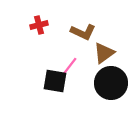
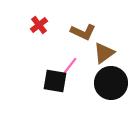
red cross: rotated 24 degrees counterclockwise
